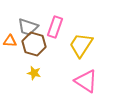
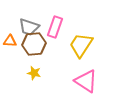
gray trapezoid: moved 1 px right
brown hexagon: rotated 20 degrees counterclockwise
